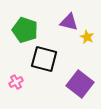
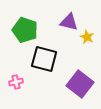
pink cross: rotated 16 degrees clockwise
